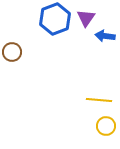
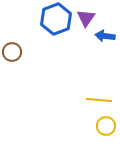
blue hexagon: moved 1 px right
